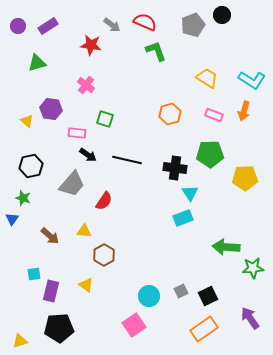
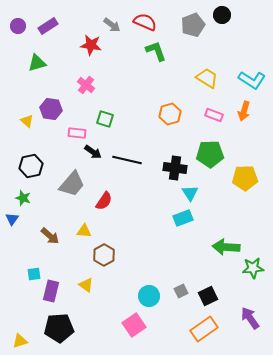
black arrow at (88, 155): moved 5 px right, 3 px up
